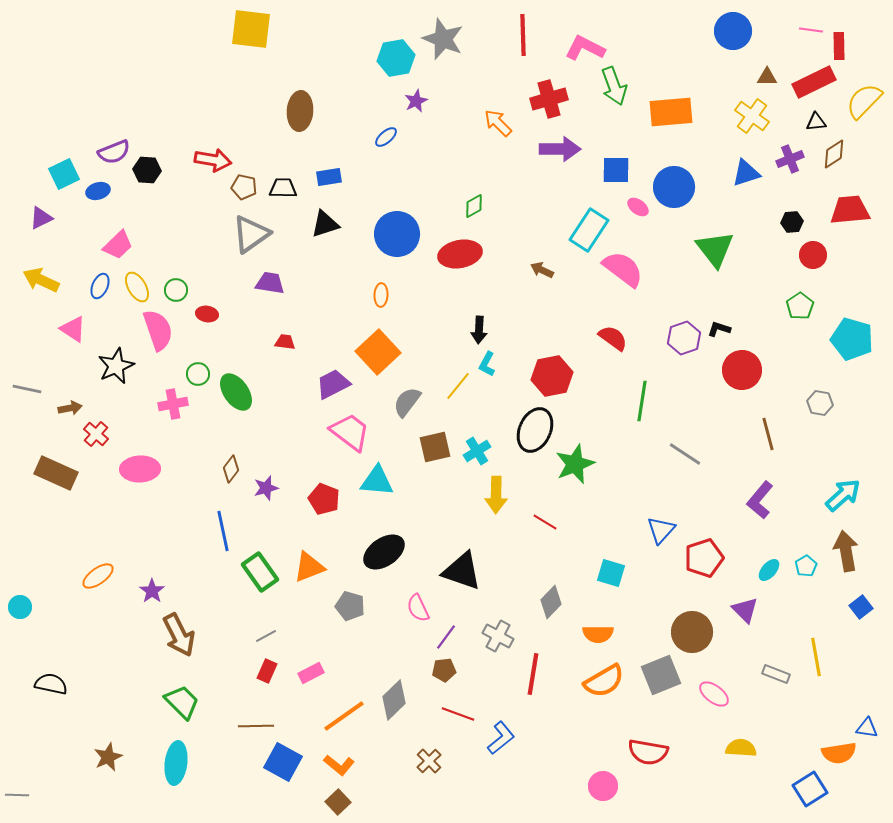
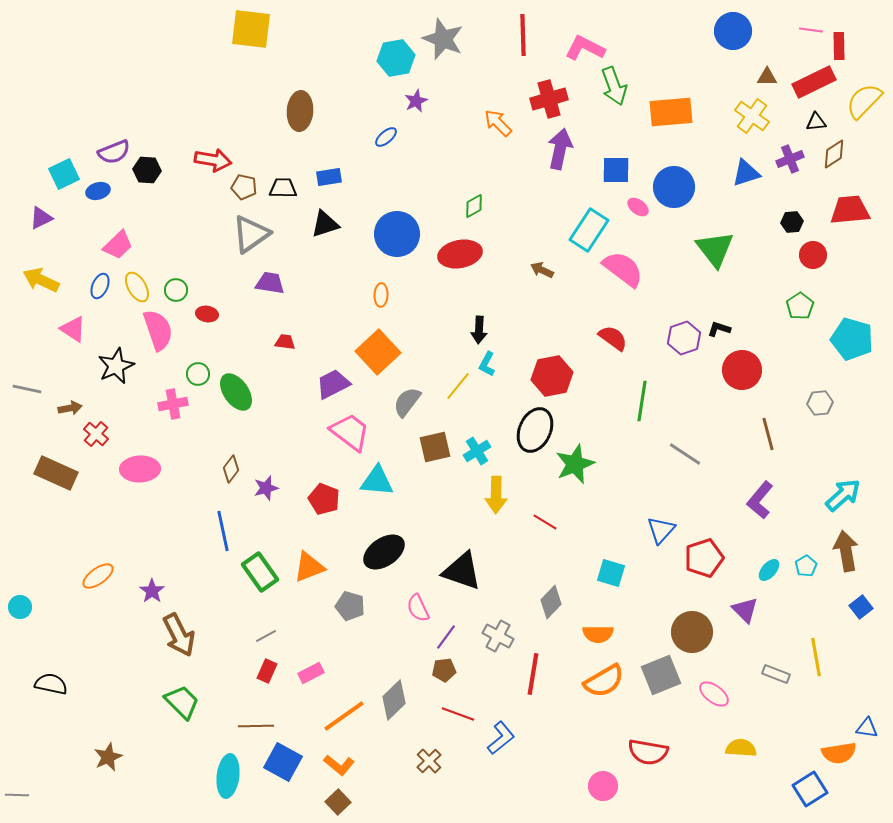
purple arrow at (560, 149): rotated 78 degrees counterclockwise
gray hexagon at (820, 403): rotated 15 degrees counterclockwise
cyan ellipse at (176, 763): moved 52 px right, 13 px down
